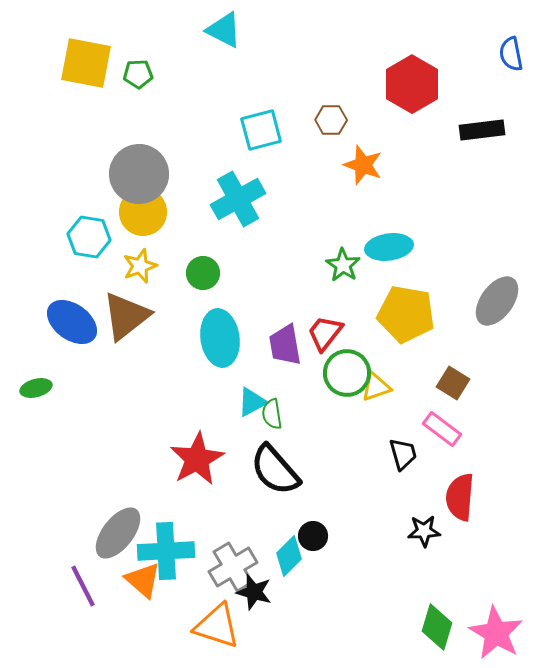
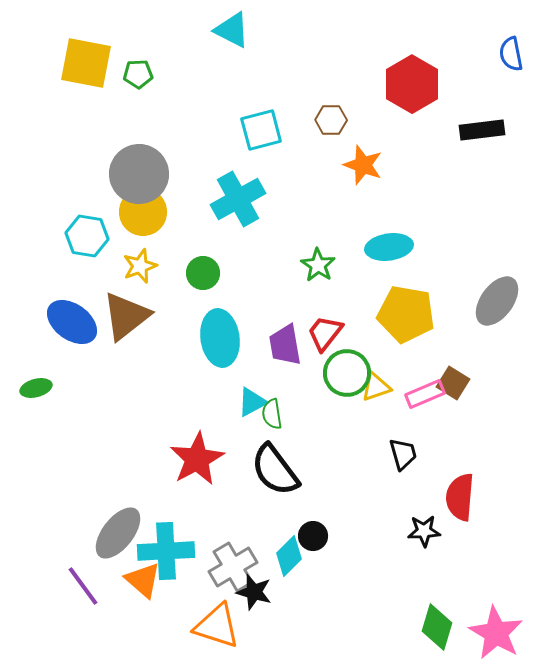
cyan triangle at (224, 30): moved 8 px right
cyan hexagon at (89, 237): moved 2 px left, 1 px up
green star at (343, 265): moved 25 px left
pink rectangle at (442, 429): moved 17 px left, 35 px up; rotated 60 degrees counterclockwise
black semicircle at (275, 470): rotated 4 degrees clockwise
purple line at (83, 586): rotated 9 degrees counterclockwise
